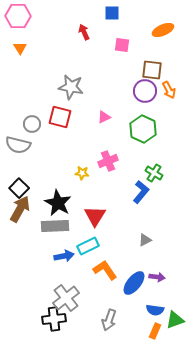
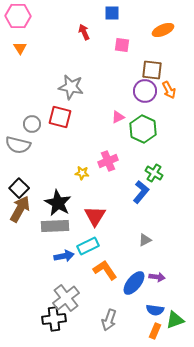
pink triangle: moved 14 px right
